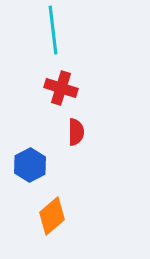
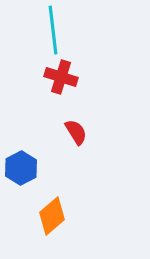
red cross: moved 11 px up
red semicircle: rotated 32 degrees counterclockwise
blue hexagon: moved 9 px left, 3 px down
